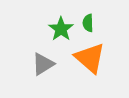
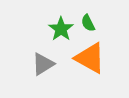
green semicircle: rotated 24 degrees counterclockwise
orange triangle: rotated 12 degrees counterclockwise
